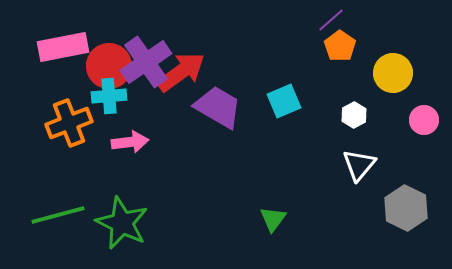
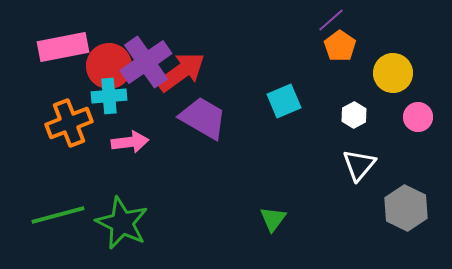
purple trapezoid: moved 15 px left, 11 px down
pink circle: moved 6 px left, 3 px up
